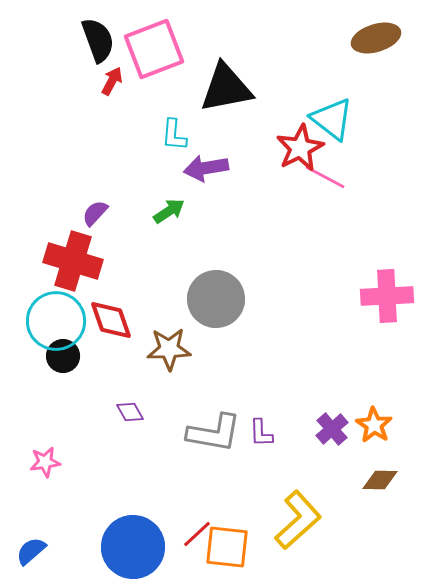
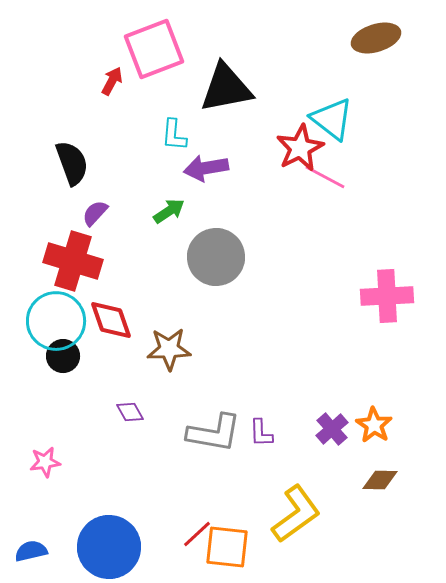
black semicircle: moved 26 px left, 123 px down
gray circle: moved 42 px up
yellow L-shape: moved 2 px left, 6 px up; rotated 6 degrees clockwise
blue circle: moved 24 px left
blue semicircle: rotated 28 degrees clockwise
